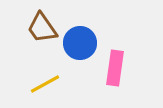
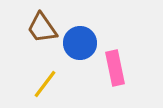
pink rectangle: rotated 20 degrees counterclockwise
yellow line: rotated 24 degrees counterclockwise
